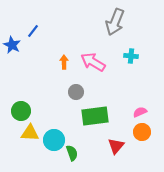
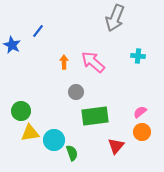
gray arrow: moved 4 px up
blue line: moved 5 px right
cyan cross: moved 7 px right
pink arrow: rotated 10 degrees clockwise
pink semicircle: rotated 16 degrees counterclockwise
yellow triangle: rotated 12 degrees counterclockwise
